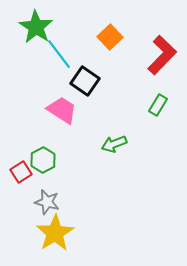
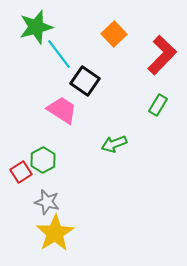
green star: rotated 24 degrees clockwise
orange square: moved 4 px right, 3 px up
